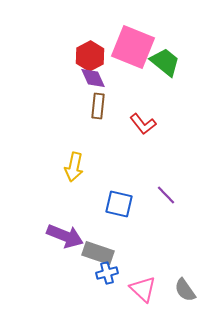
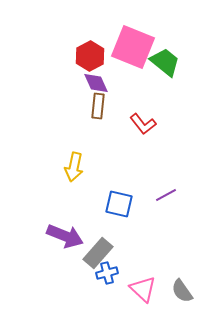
purple diamond: moved 3 px right, 5 px down
purple line: rotated 75 degrees counterclockwise
gray rectangle: rotated 68 degrees counterclockwise
gray semicircle: moved 3 px left, 1 px down
